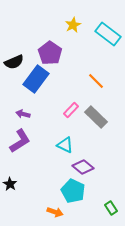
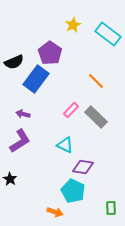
purple diamond: rotated 30 degrees counterclockwise
black star: moved 5 px up
green rectangle: rotated 32 degrees clockwise
